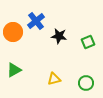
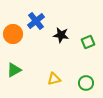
orange circle: moved 2 px down
black star: moved 2 px right, 1 px up
